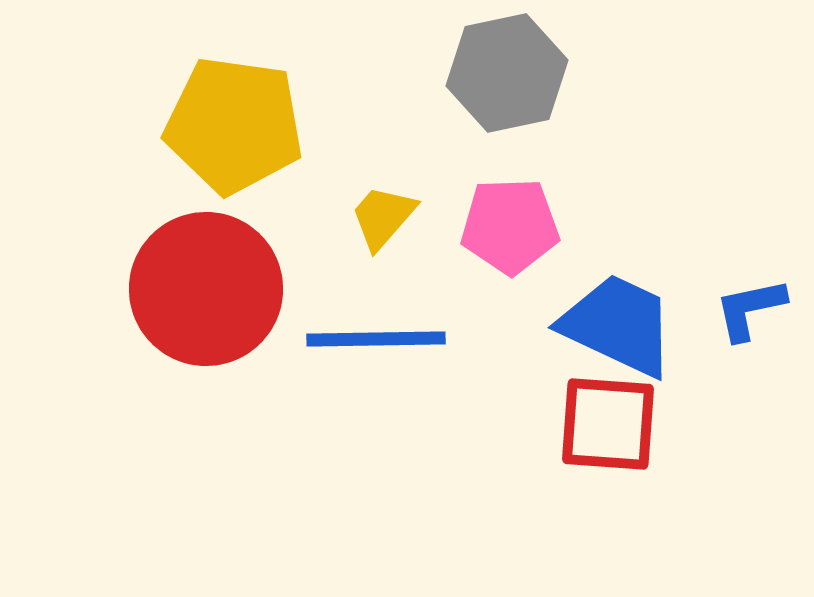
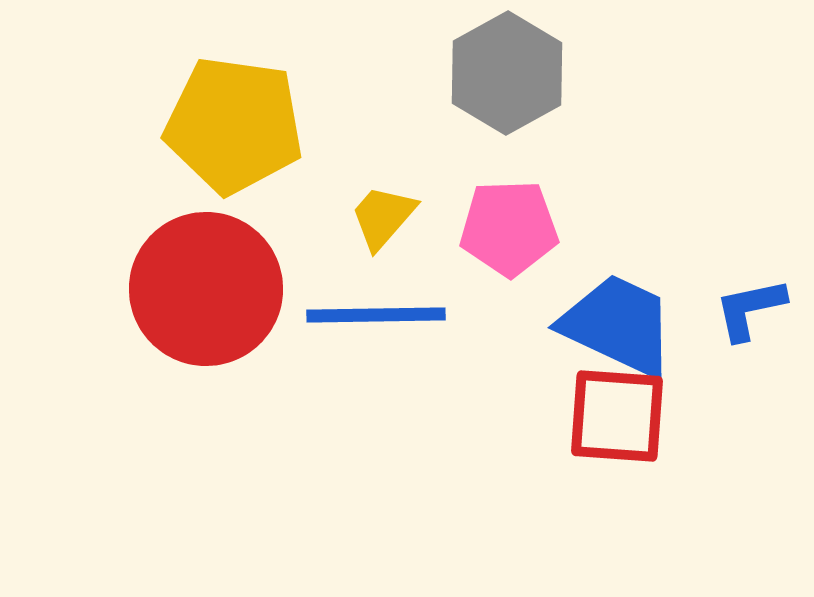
gray hexagon: rotated 17 degrees counterclockwise
pink pentagon: moved 1 px left, 2 px down
blue line: moved 24 px up
red square: moved 9 px right, 8 px up
